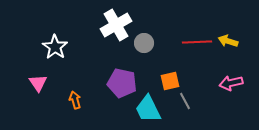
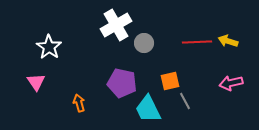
white star: moved 6 px left
pink triangle: moved 2 px left, 1 px up
orange arrow: moved 4 px right, 3 px down
